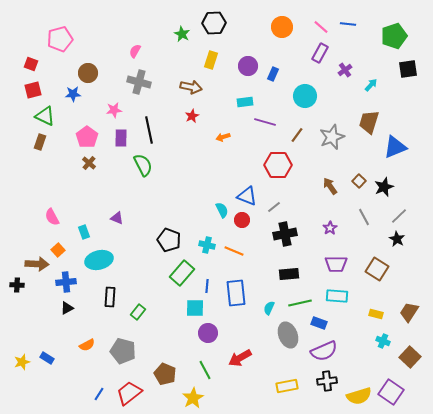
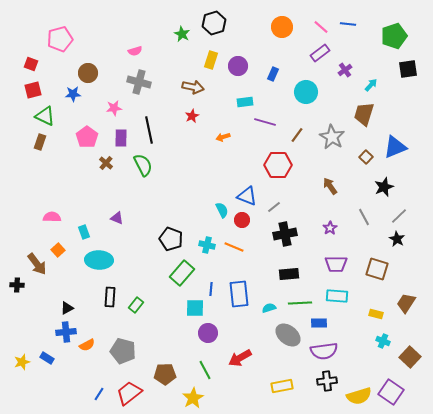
black hexagon at (214, 23): rotated 15 degrees counterclockwise
pink semicircle at (135, 51): rotated 136 degrees counterclockwise
purple rectangle at (320, 53): rotated 24 degrees clockwise
purple circle at (248, 66): moved 10 px left
brown arrow at (191, 87): moved 2 px right
cyan circle at (305, 96): moved 1 px right, 4 px up
pink star at (114, 110): moved 2 px up
brown trapezoid at (369, 122): moved 5 px left, 8 px up
gray star at (332, 137): rotated 20 degrees counterclockwise
brown cross at (89, 163): moved 17 px right
brown square at (359, 181): moved 7 px right, 24 px up
pink semicircle at (52, 217): rotated 120 degrees clockwise
black pentagon at (169, 240): moved 2 px right, 1 px up
orange line at (234, 251): moved 4 px up
cyan ellipse at (99, 260): rotated 16 degrees clockwise
brown arrow at (37, 264): rotated 50 degrees clockwise
brown square at (377, 269): rotated 15 degrees counterclockwise
blue cross at (66, 282): moved 50 px down
blue line at (207, 286): moved 4 px right, 3 px down
blue rectangle at (236, 293): moved 3 px right, 1 px down
green line at (300, 303): rotated 10 degrees clockwise
cyan semicircle at (269, 308): rotated 48 degrees clockwise
green rectangle at (138, 312): moved 2 px left, 7 px up
brown trapezoid at (409, 312): moved 3 px left, 9 px up
blue rectangle at (319, 323): rotated 21 degrees counterclockwise
gray ellipse at (288, 335): rotated 30 degrees counterclockwise
purple semicircle at (324, 351): rotated 16 degrees clockwise
brown pentagon at (165, 374): rotated 25 degrees counterclockwise
yellow rectangle at (287, 386): moved 5 px left
